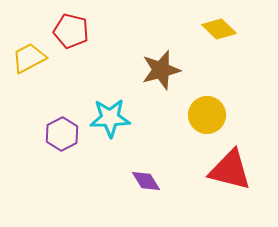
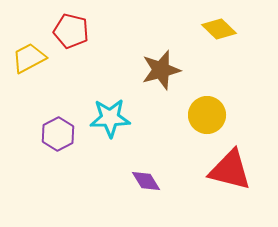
purple hexagon: moved 4 px left
